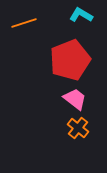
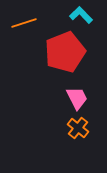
cyan L-shape: rotated 15 degrees clockwise
red pentagon: moved 5 px left, 8 px up
pink trapezoid: moved 2 px right, 1 px up; rotated 25 degrees clockwise
